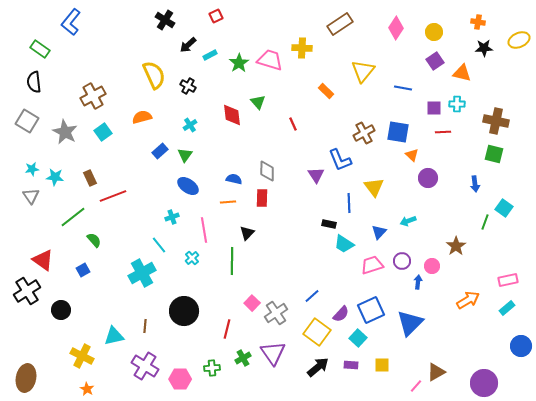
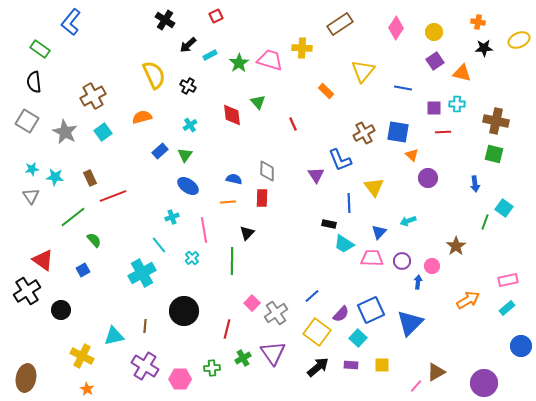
pink trapezoid at (372, 265): moved 7 px up; rotated 20 degrees clockwise
